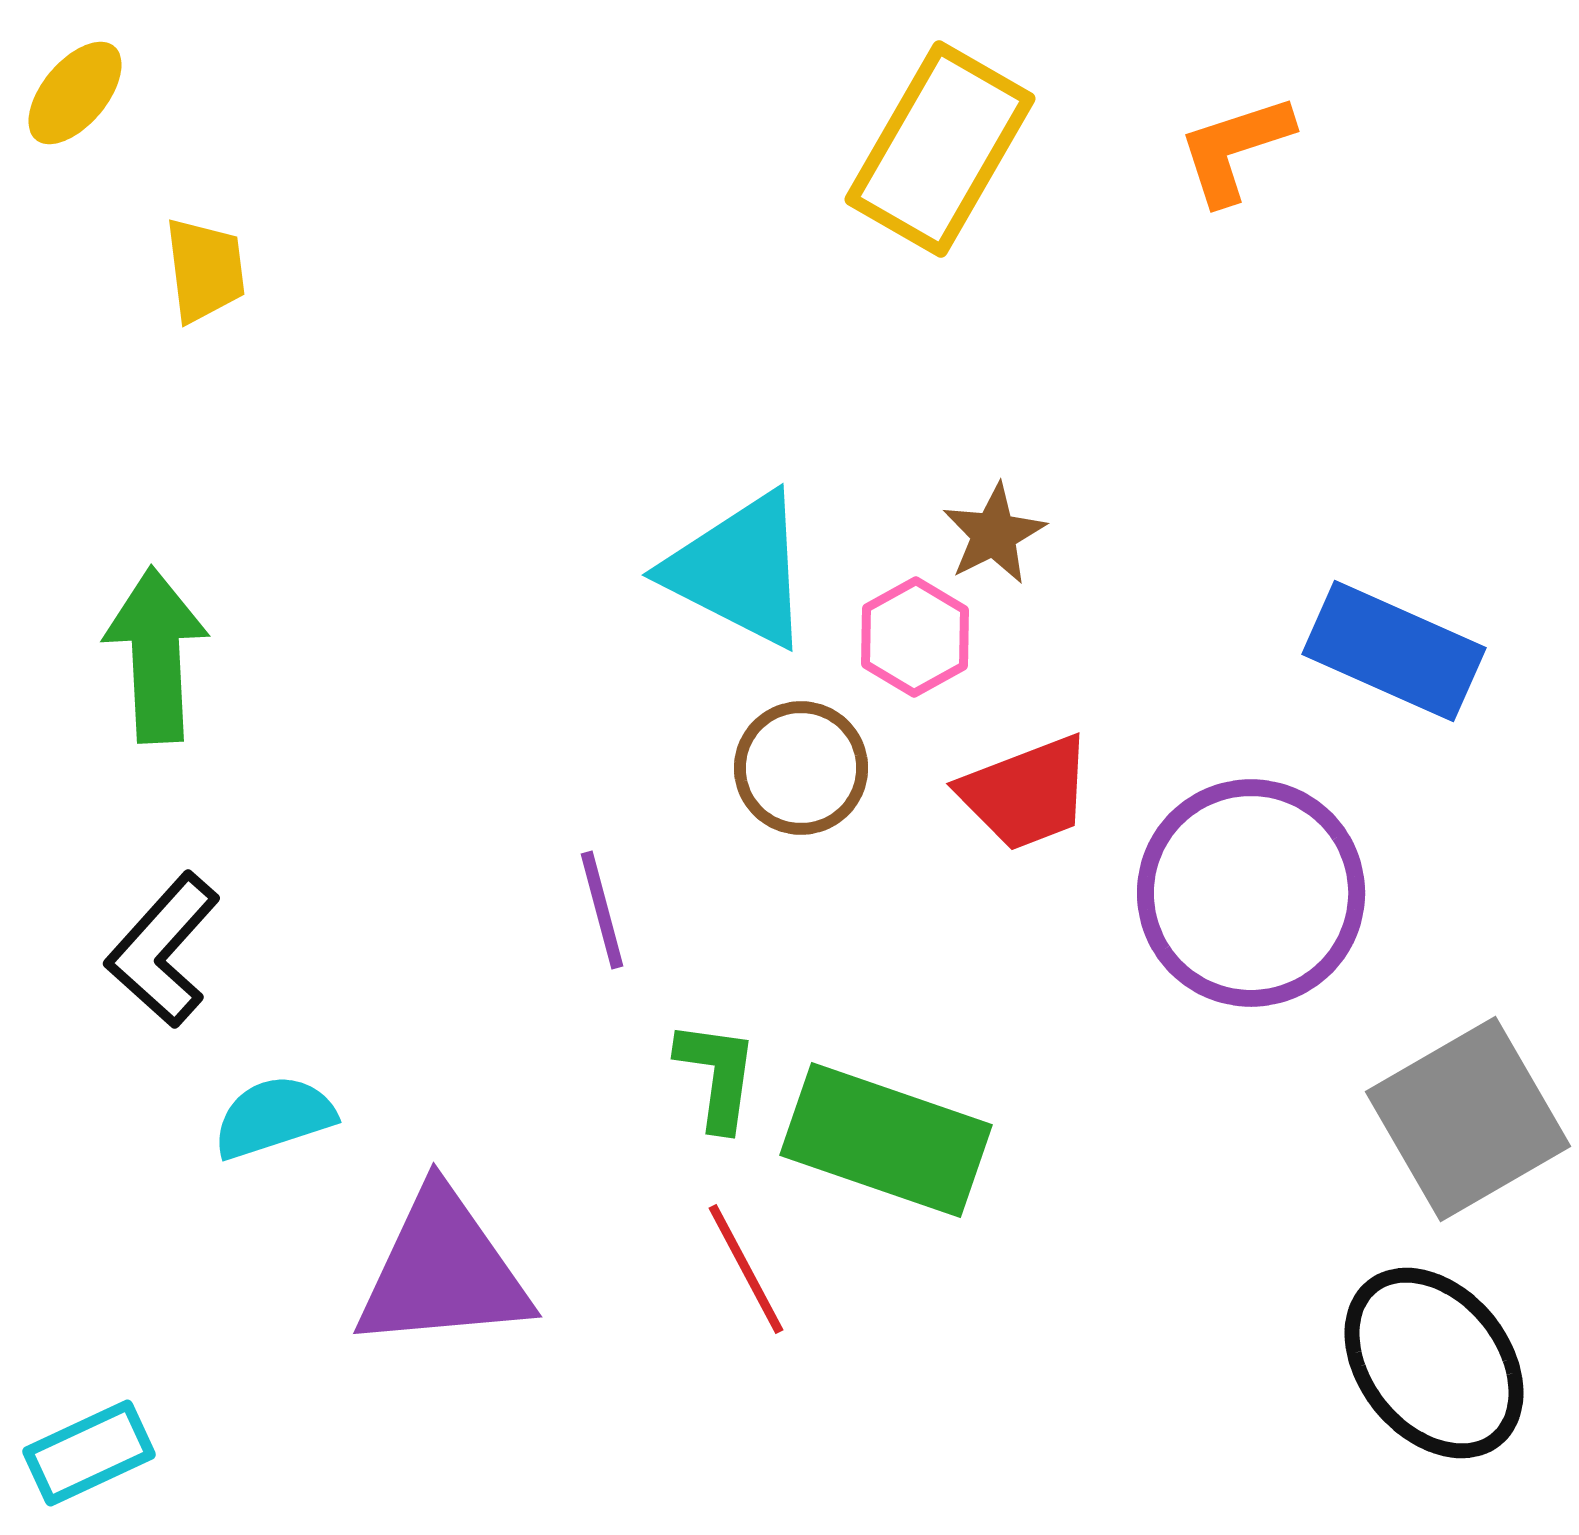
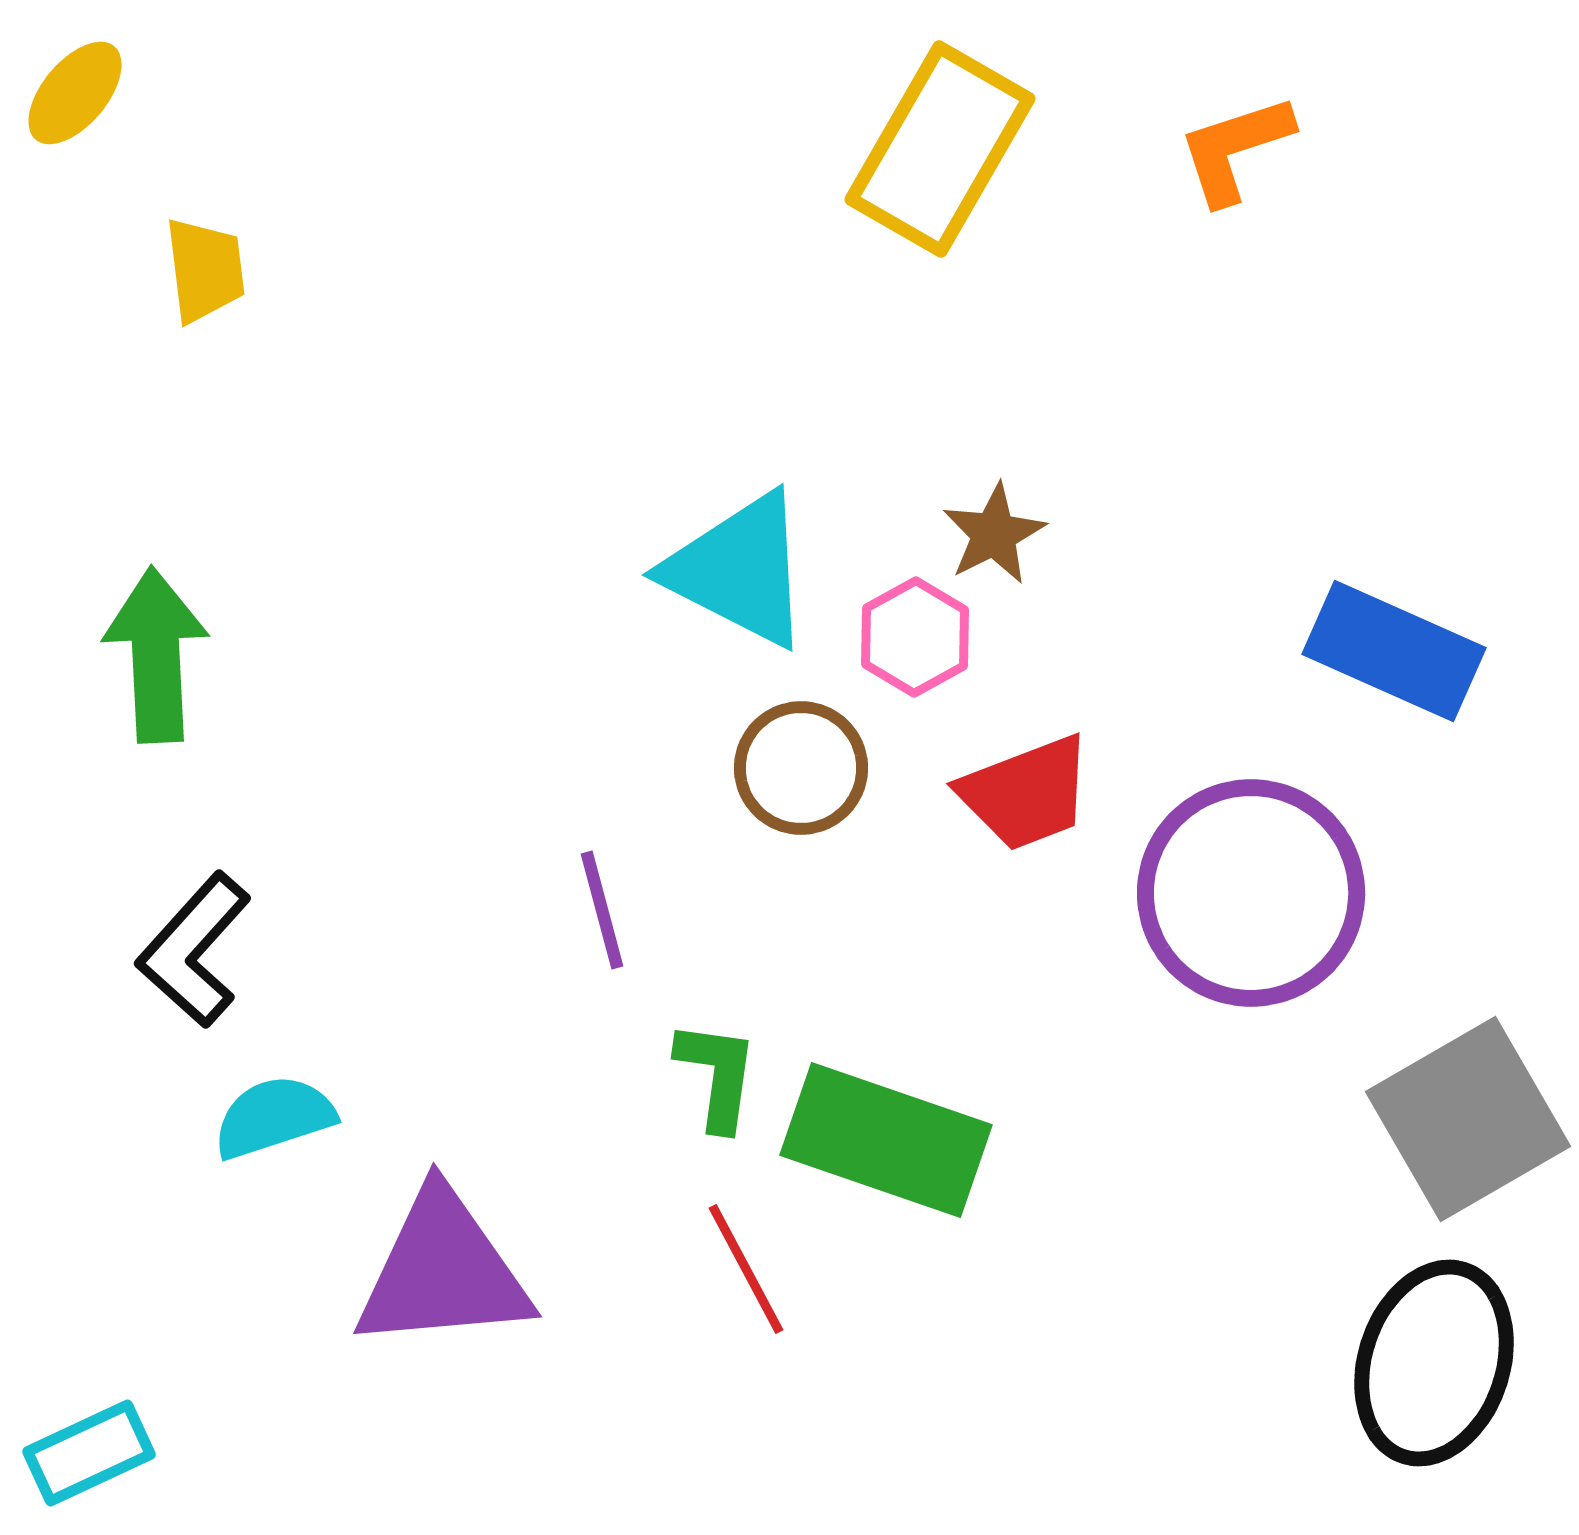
black L-shape: moved 31 px right
black ellipse: rotated 57 degrees clockwise
